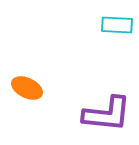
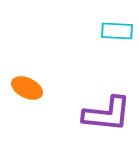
cyan rectangle: moved 6 px down
